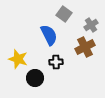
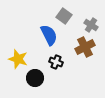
gray square: moved 2 px down
gray cross: rotated 24 degrees counterclockwise
black cross: rotated 24 degrees clockwise
